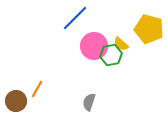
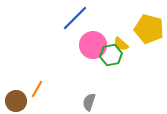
pink circle: moved 1 px left, 1 px up
